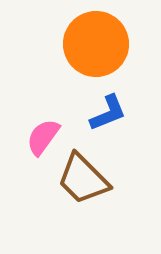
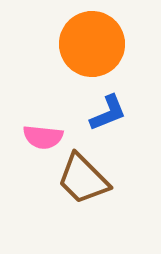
orange circle: moved 4 px left
pink semicircle: rotated 120 degrees counterclockwise
